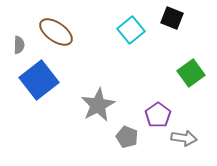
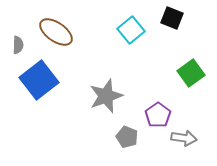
gray semicircle: moved 1 px left
gray star: moved 8 px right, 9 px up; rotated 8 degrees clockwise
